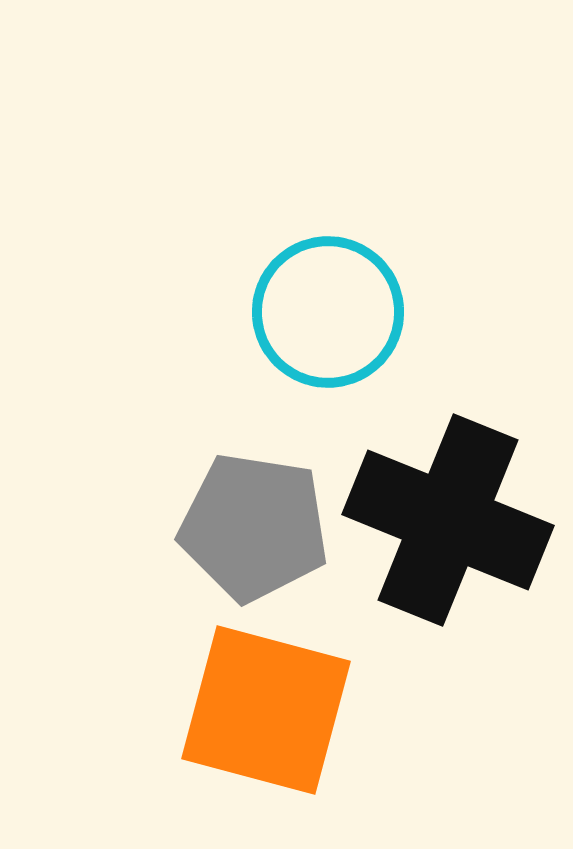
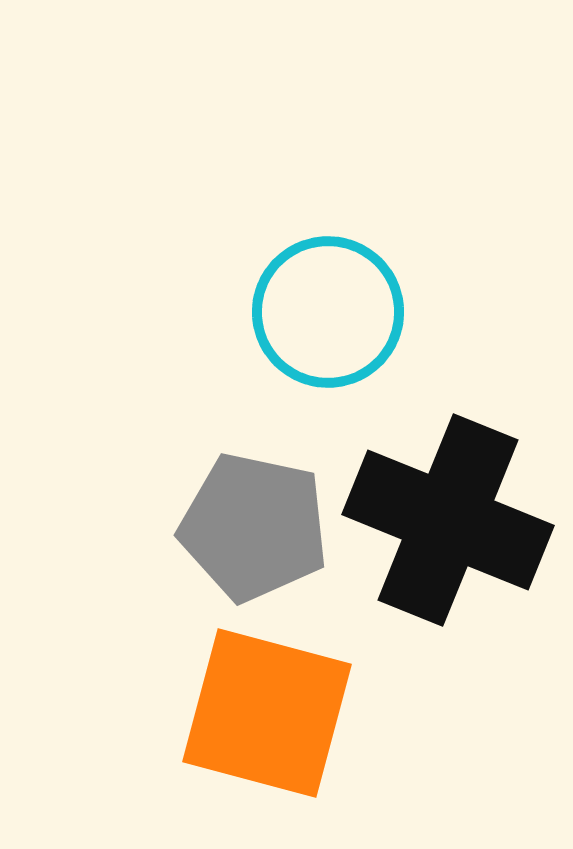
gray pentagon: rotated 3 degrees clockwise
orange square: moved 1 px right, 3 px down
